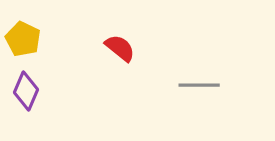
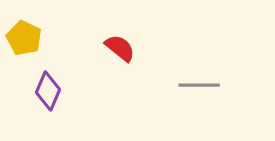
yellow pentagon: moved 1 px right, 1 px up
purple diamond: moved 22 px right
